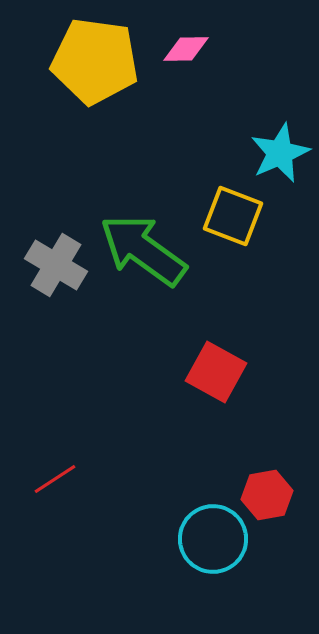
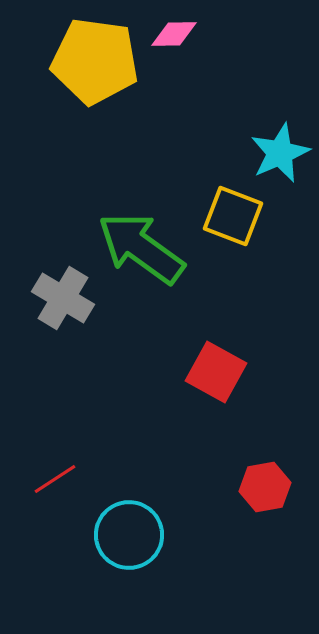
pink diamond: moved 12 px left, 15 px up
green arrow: moved 2 px left, 2 px up
gray cross: moved 7 px right, 33 px down
red hexagon: moved 2 px left, 8 px up
cyan circle: moved 84 px left, 4 px up
